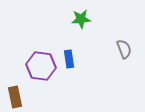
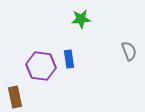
gray semicircle: moved 5 px right, 2 px down
